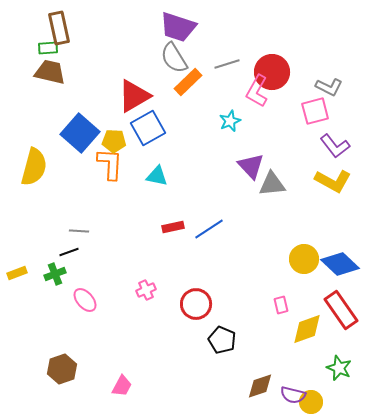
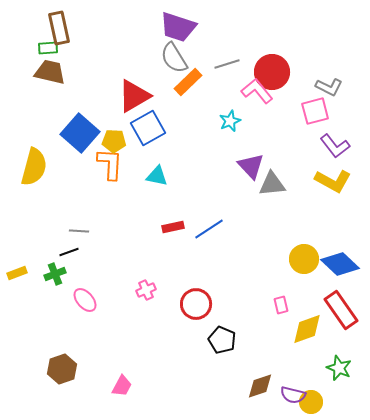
pink L-shape at (257, 91): rotated 112 degrees clockwise
